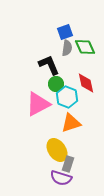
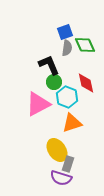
green diamond: moved 2 px up
green circle: moved 2 px left, 2 px up
orange triangle: moved 1 px right
